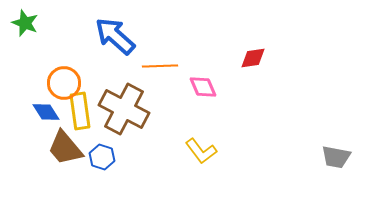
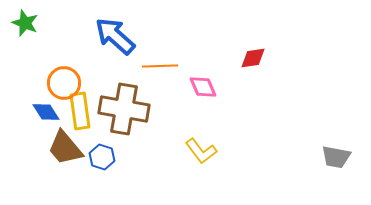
brown cross: rotated 18 degrees counterclockwise
